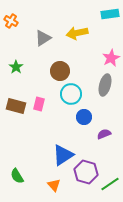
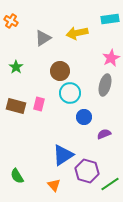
cyan rectangle: moved 5 px down
cyan circle: moved 1 px left, 1 px up
purple hexagon: moved 1 px right, 1 px up
